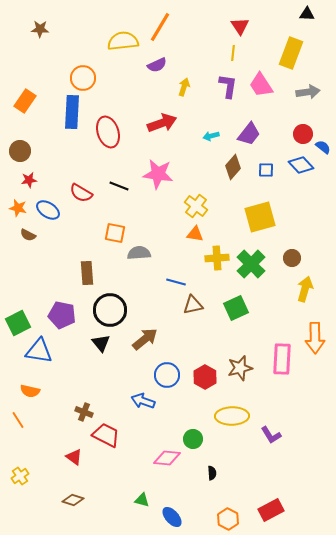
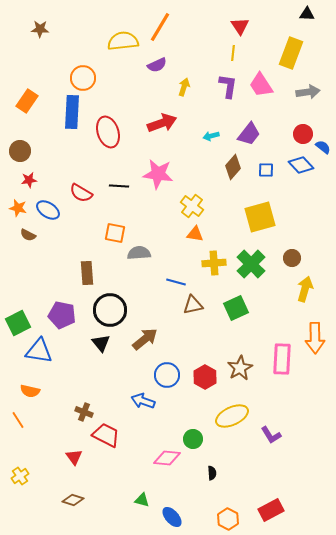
orange rectangle at (25, 101): moved 2 px right
black line at (119, 186): rotated 18 degrees counterclockwise
yellow cross at (196, 206): moved 4 px left
yellow cross at (217, 258): moved 3 px left, 5 px down
brown star at (240, 368): rotated 15 degrees counterclockwise
yellow ellipse at (232, 416): rotated 24 degrees counterclockwise
red triangle at (74, 457): rotated 18 degrees clockwise
